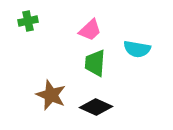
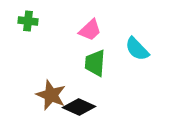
green cross: rotated 18 degrees clockwise
cyan semicircle: rotated 36 degrees clockwise
black diamond: moved 17 px left
